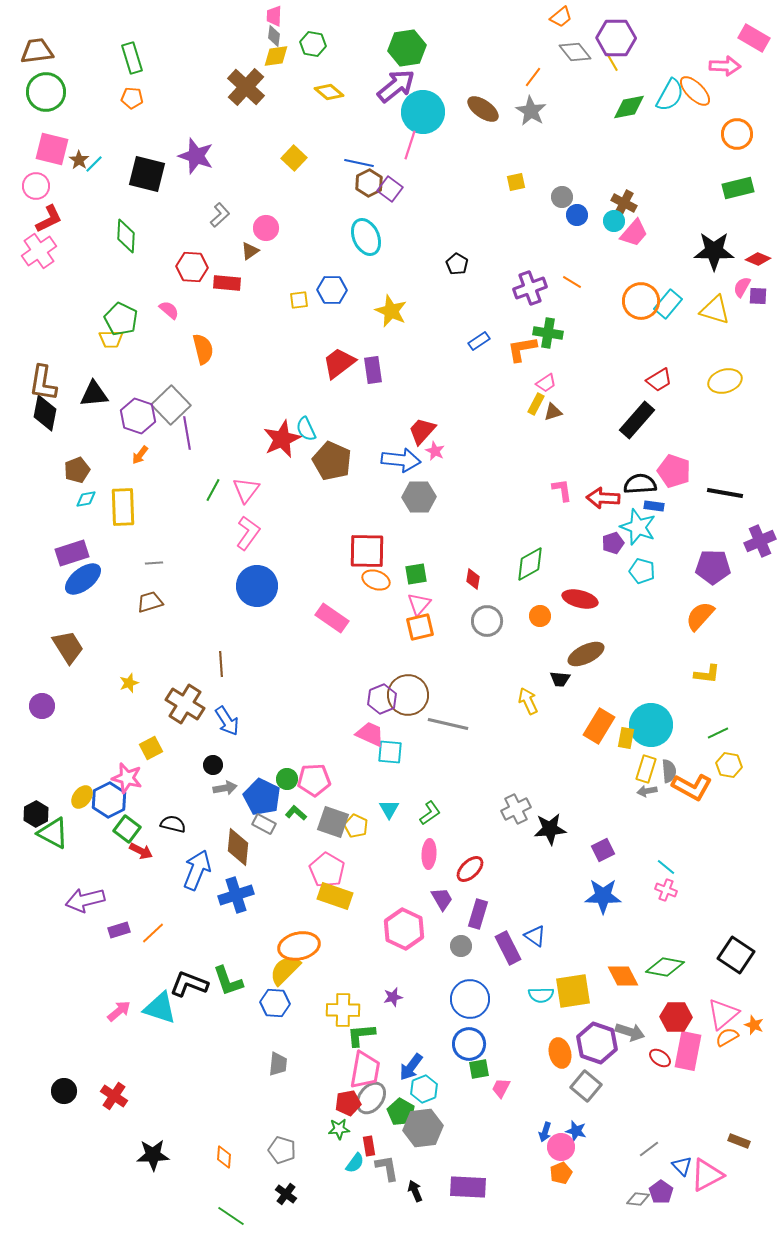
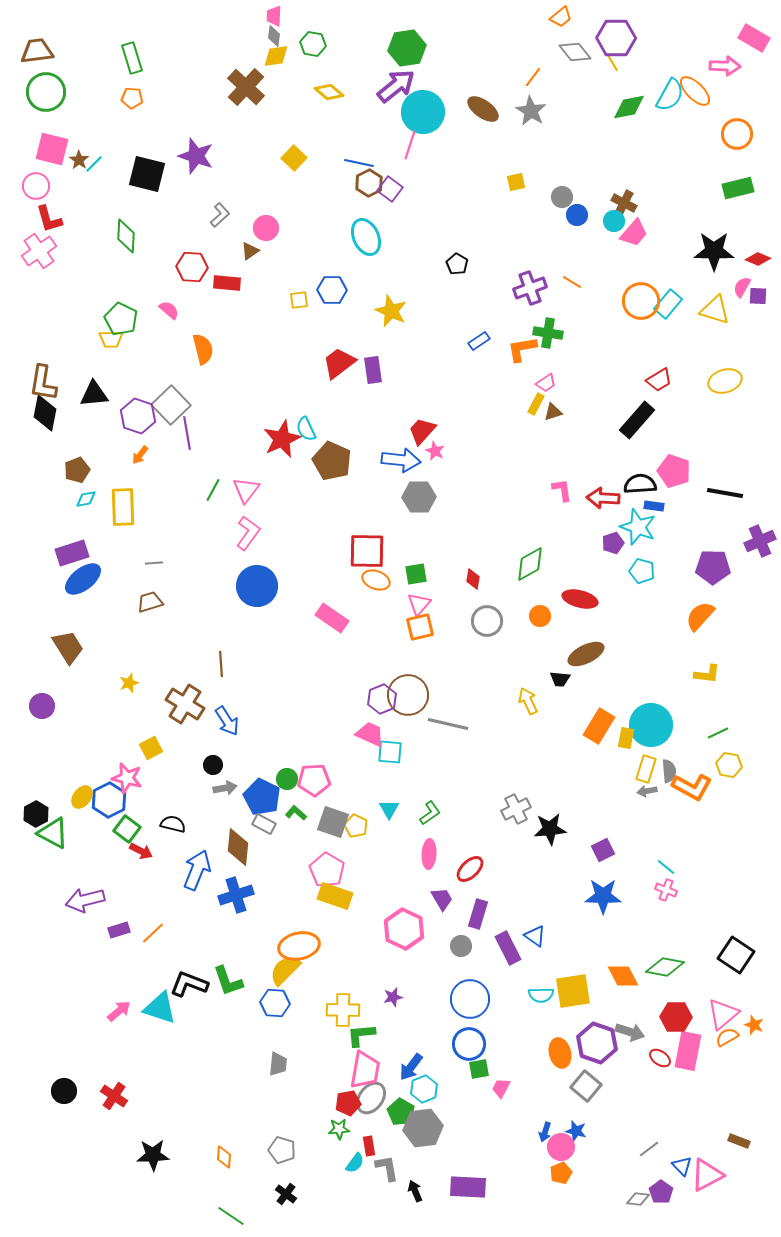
red L-shape at (49, 219): rotated 100 degrees clockwise
